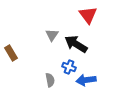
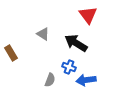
gray triangle: moved 9 px left, 1 px up; rotated 32 degrees counterclockwise
black arrow: moved 1 px up
gray semicircle: rotated 32 degrees clockwise
